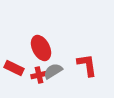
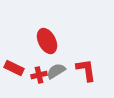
red ellipse: moved 6 px right, 7 px up
red L-shape: moved 1 px left, 5 px down
gray semicircle: moved 3 px right
